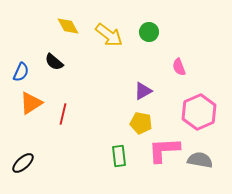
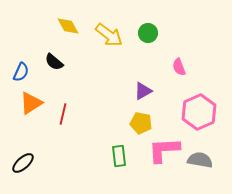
green circle: moved 1 px left, 1 px down
